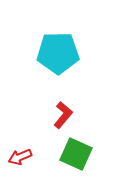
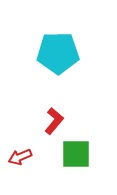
red L-shape: moved 9 px left, 6 px down
green square: rotated 24 degrees counterclockwise
